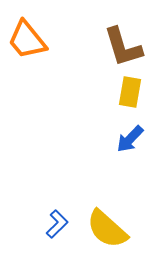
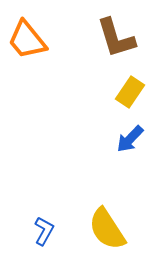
brown L-shape: moved 7 px left, 9 px up
yellow rectangle: rotated 24 degrees clockwise
blue L-shape: moved 13 px left, 7 px down; rotated 16 degrees counterclockwise
yellow semicircle: rotated 15 degrees clockwise
